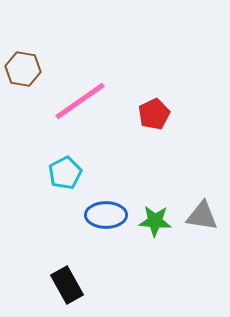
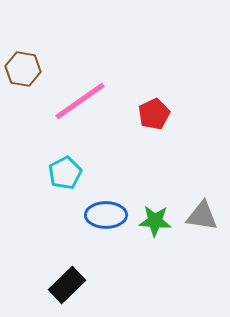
black rectangle: rotated 75 degrees clockwise
